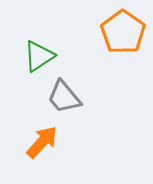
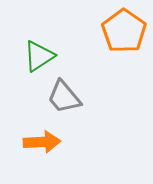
orange pentagon: moved 1 px right, 1 px up
orange arrow: rotated 45 degrees clockwise
